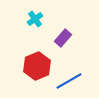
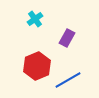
purple rectangle: moved 4 px right; rotated 12 degrees counterclockwise
blue line: moved 1 px left, 1 px up
